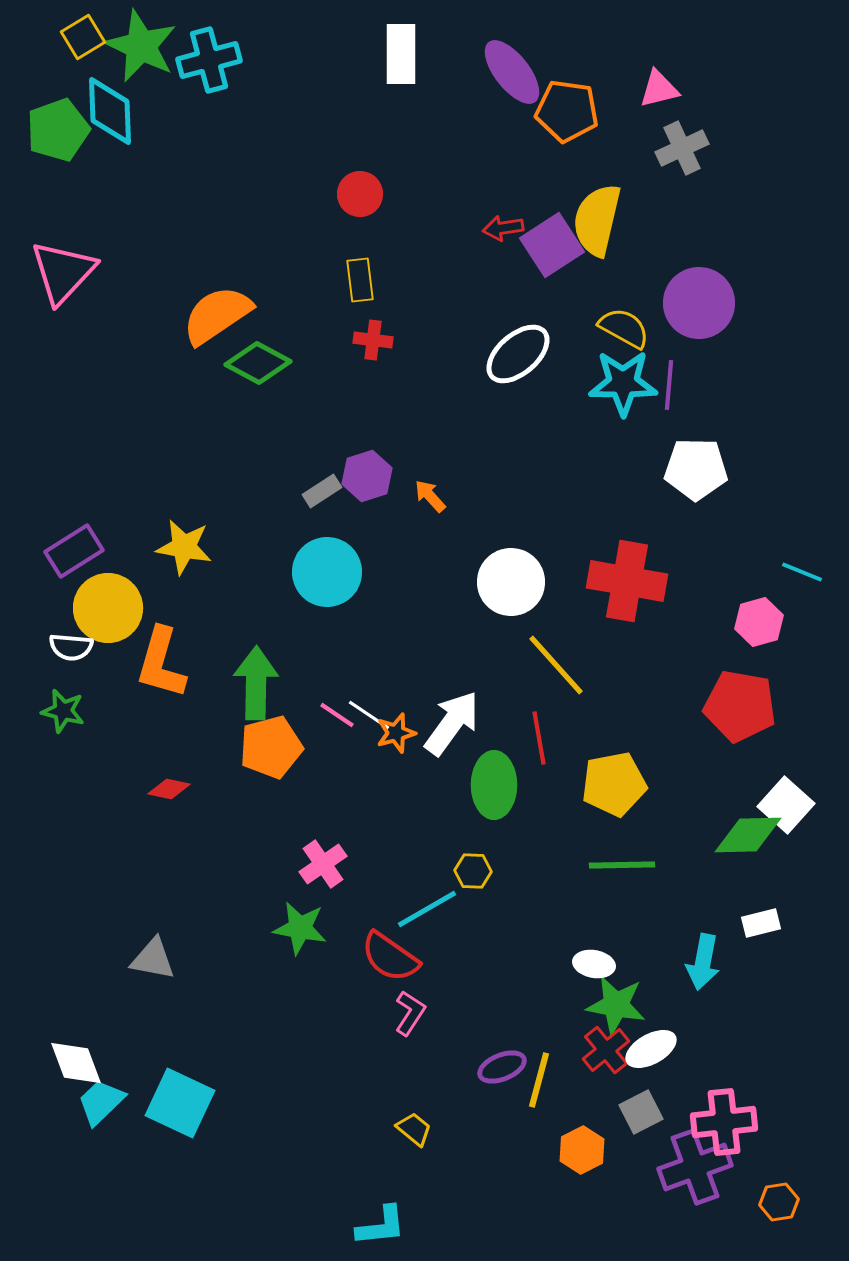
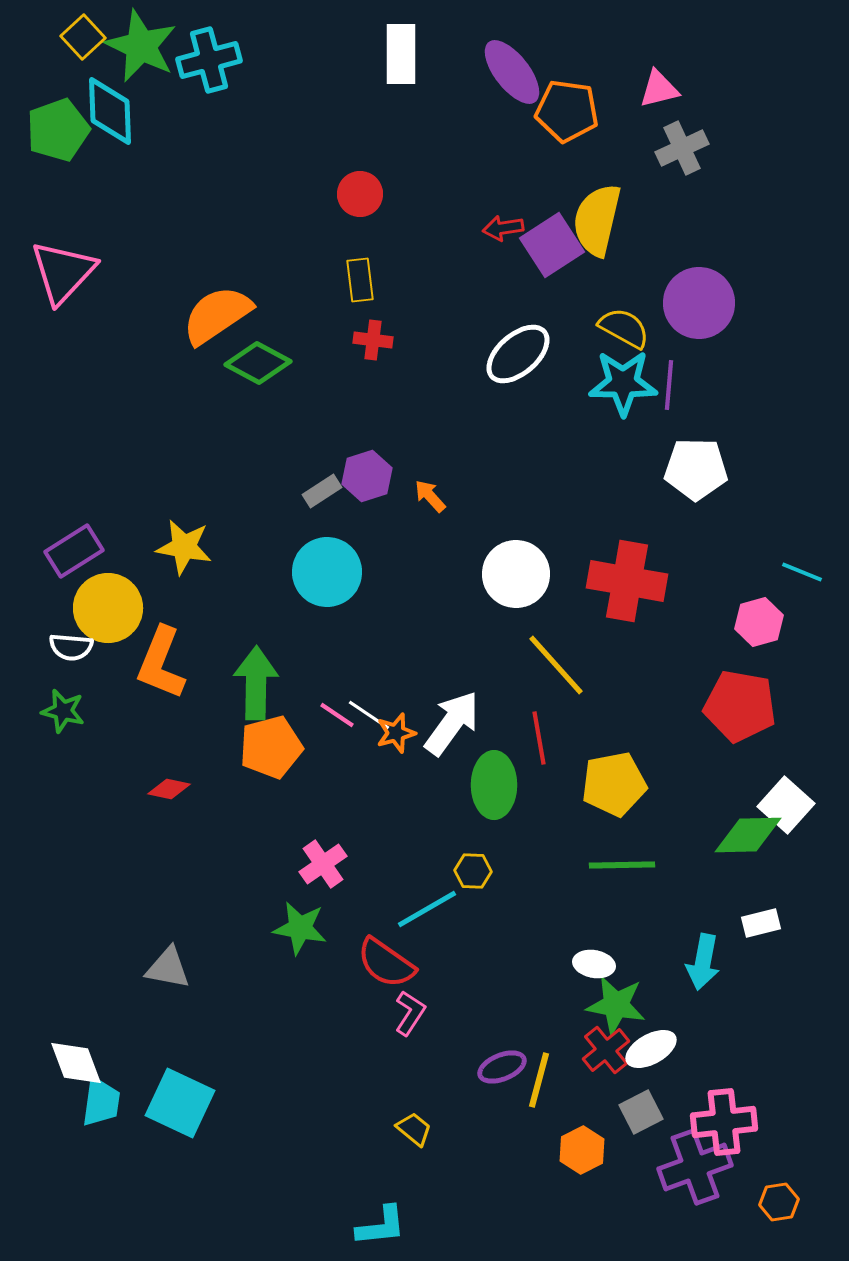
yellow square at (83, 37): rotated 12 degrees counterclockwise
white circle at (511, 582): moved 5 px right, 8 px up
orange L-shape at (161, 663): rotated 6 degrees clockwise
red semicircle at (390, 957): moved 4 px left, 6 px down
gray triangle at (153, 959): moved 15 px right, 9 px down
cyan trapezoid at (101, 1102): rotated 142 degrees clockwise
